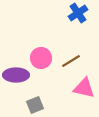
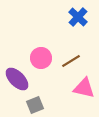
blue cross: moved 4 px down; rotated 12 degrees counterclockwise
purple ellipse: moved 1 px right, 4 px down; rotated 45 degrees clockwise
